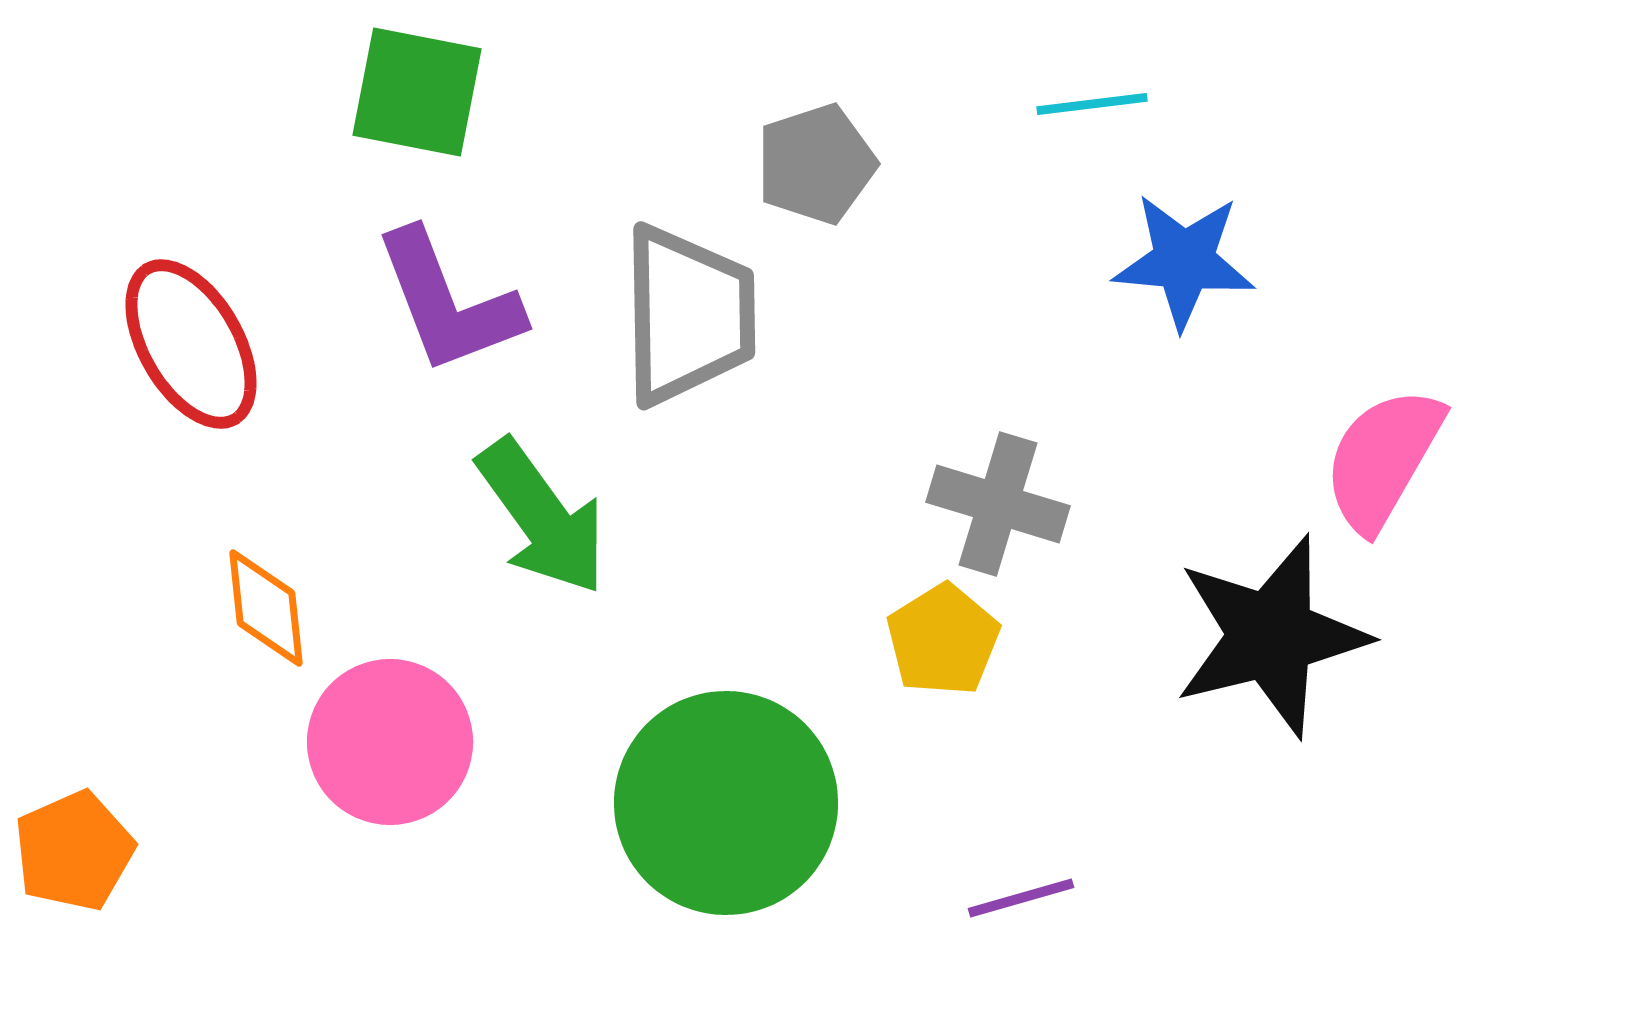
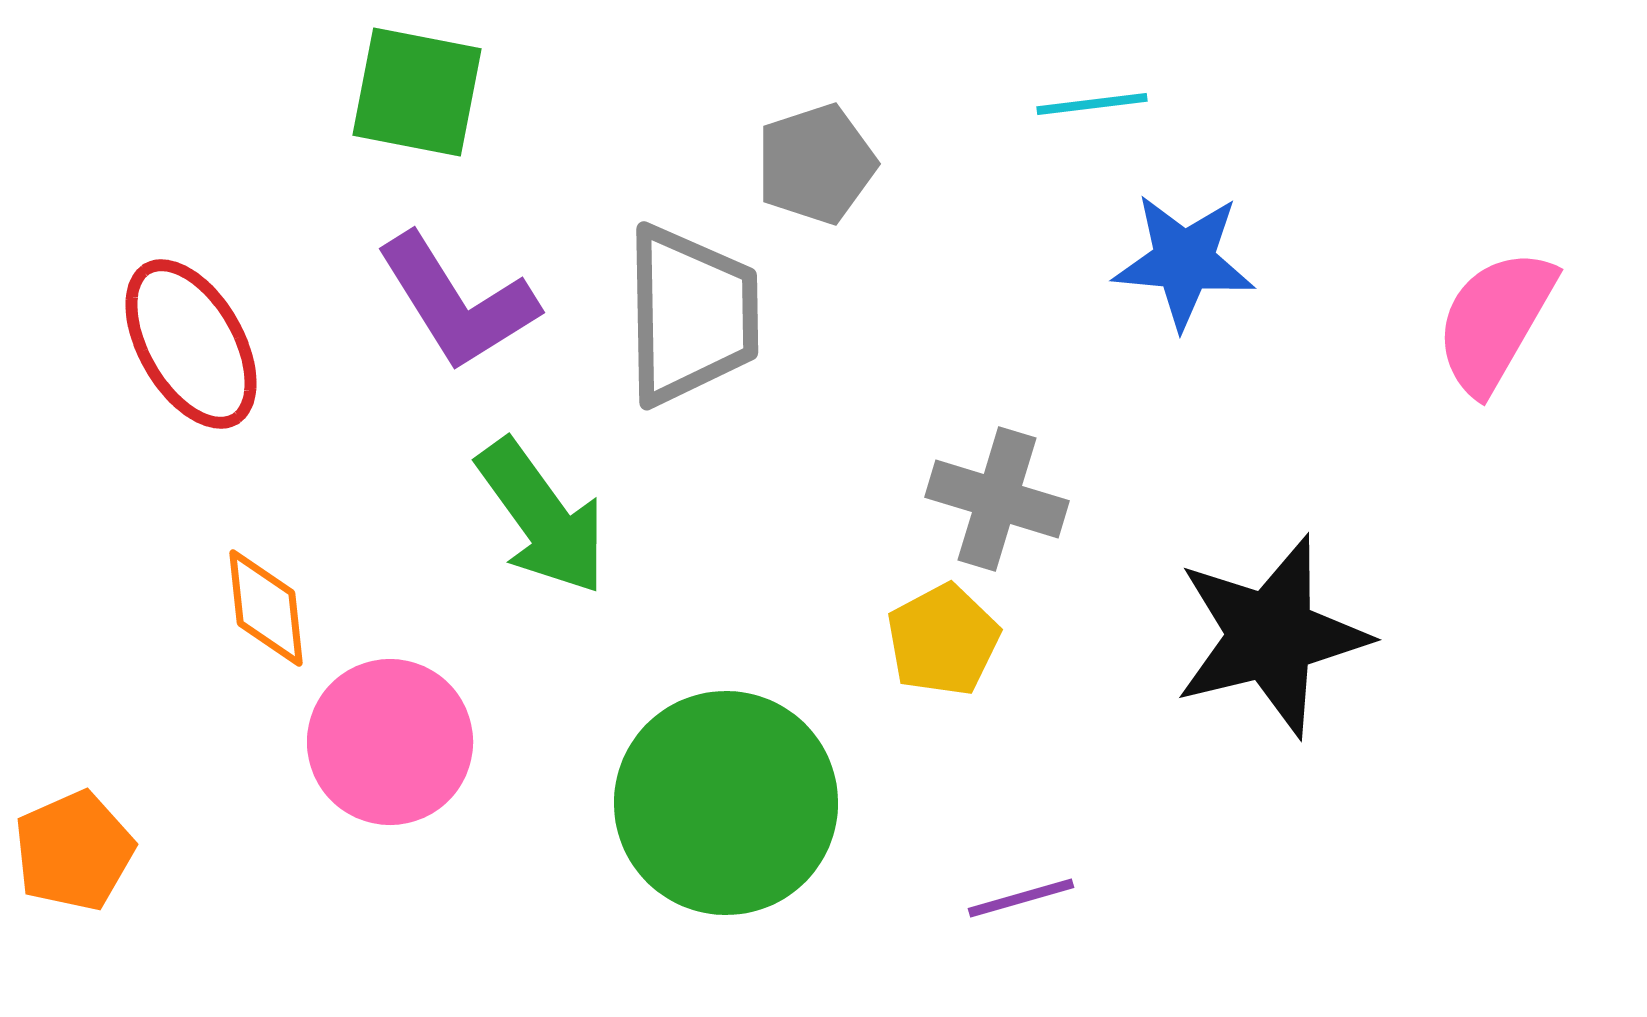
purple L-shape: moved 9 px right; rotated 11 degrees counterclockwise
gray trapezoid: moved 3 px right
pink semicircle: moved 112 px right, 138 px up
gray cross: moved 1 px left, 5 px up
yellow pentagon: rotated 4 degrees clockwise
